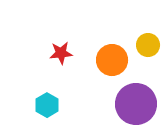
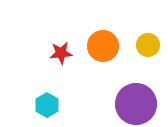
orange circle: moved 9 px left, 14 px up
